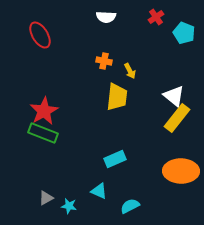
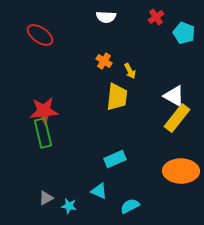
red ellipse: rotated 24 degrees counterclockwise
orange cross: rotated 21 degrees clockwise
white triangle: rotated 10 degrees counterclockwise
red star: rotated 24 degrees clockwise
green rectangle: rotated 56 degrees clockwise
